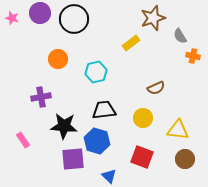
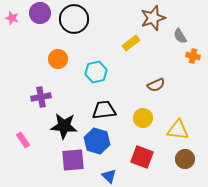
brown semicircle: moved 3 px up
purple square: moved 1 px down
